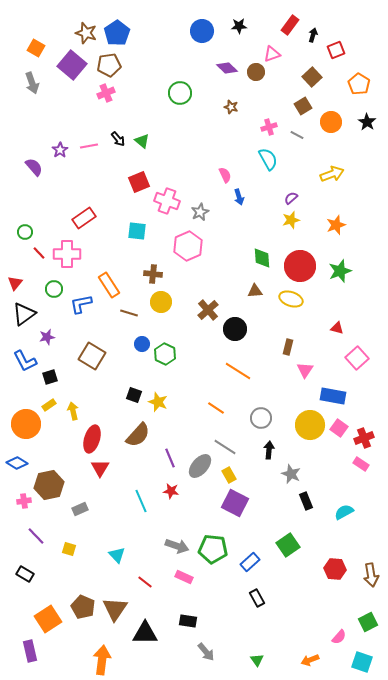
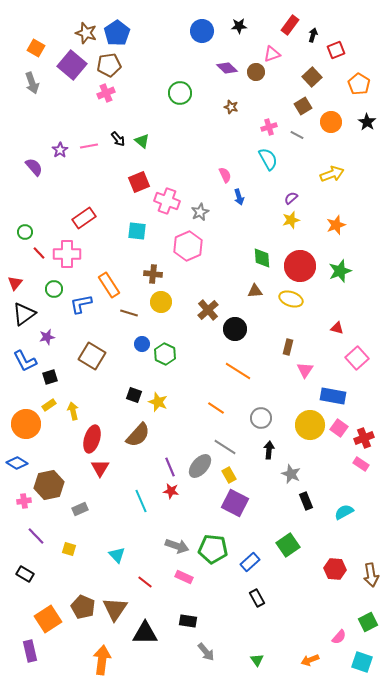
purple line at (170, 458): moved 9 px down
